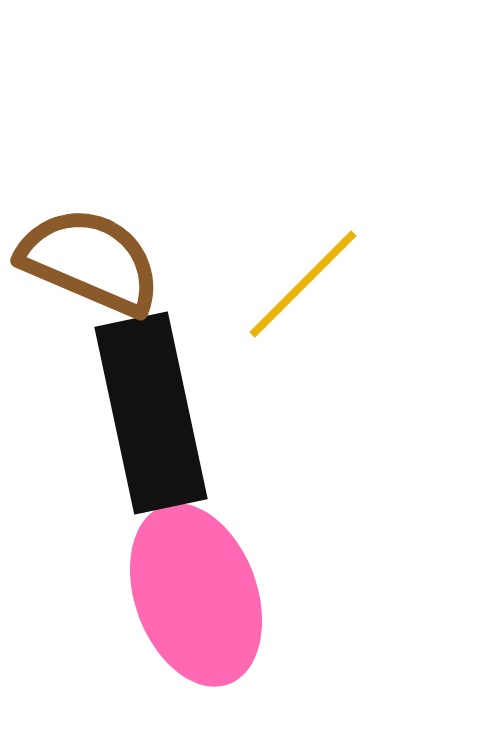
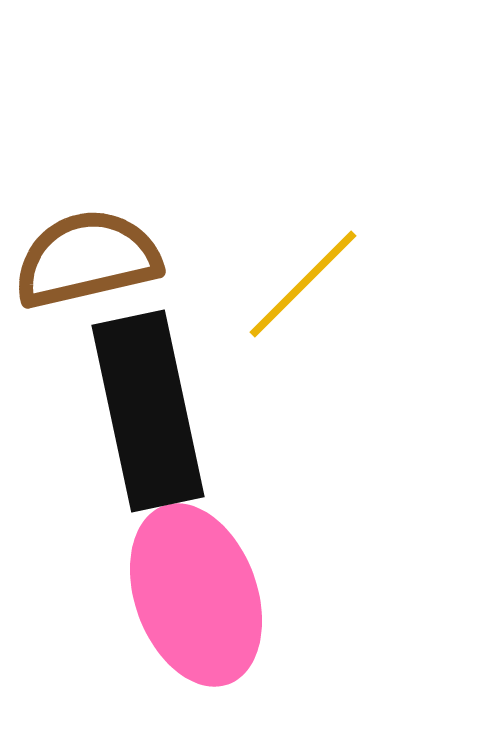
brown semicircle: moved 3 px left, 2 px up; rotated 36 degrees counterclockwise
black rectangle: moved 3 px left, 2 px up
